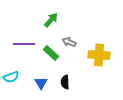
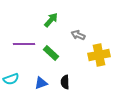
gray arrow: moved 9 px right, 7 px up
yellow cross: rotated 15 degrees counterclockwise
cyan semicircle: moved 2 px down
blue triangle: rotated 40 degrees clockwise
